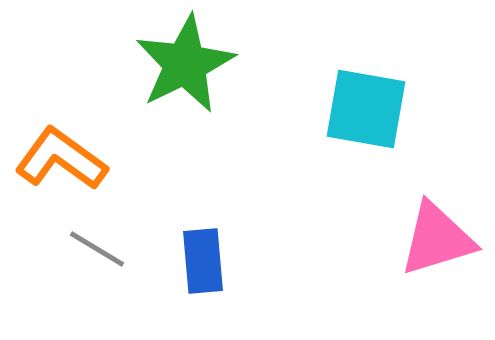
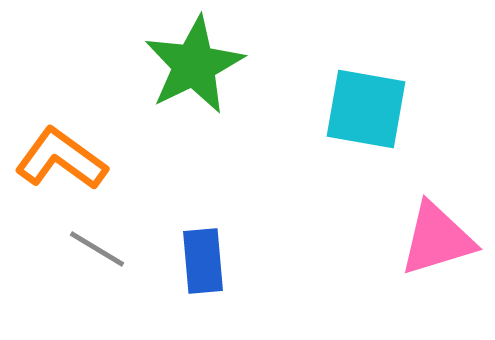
green star: moved 9 px right, 1 px down
